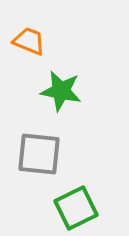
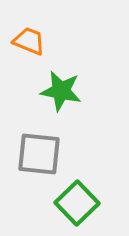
green square: moved 1 px right, 5 px up; rotated 18 degrees counterclockwise
